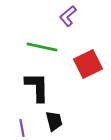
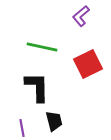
purple L-shape: moved 13 px right
